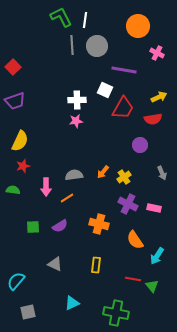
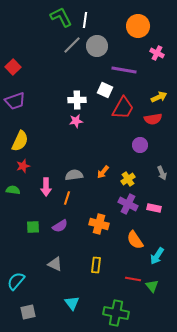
gray line: rotated 48 degrees clockwise
yellow cross: moved 4 px right, 2 px down
orange line: rotated 40 degrees counterclockwise
cyan triangle: rotated 42 degrees counterclockwise
